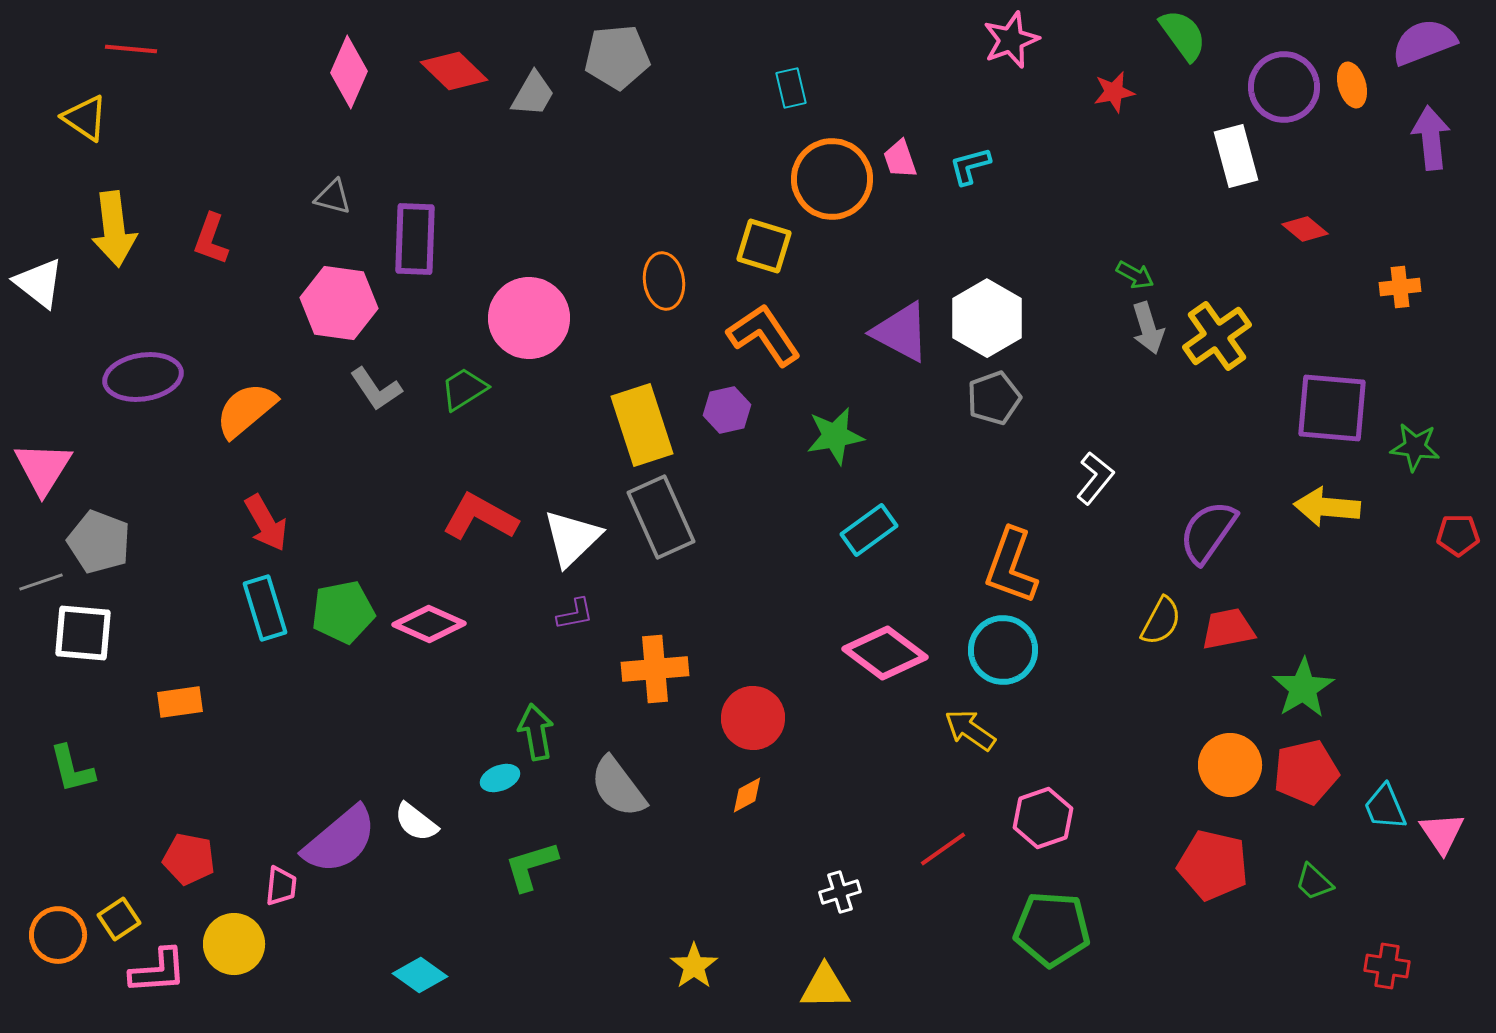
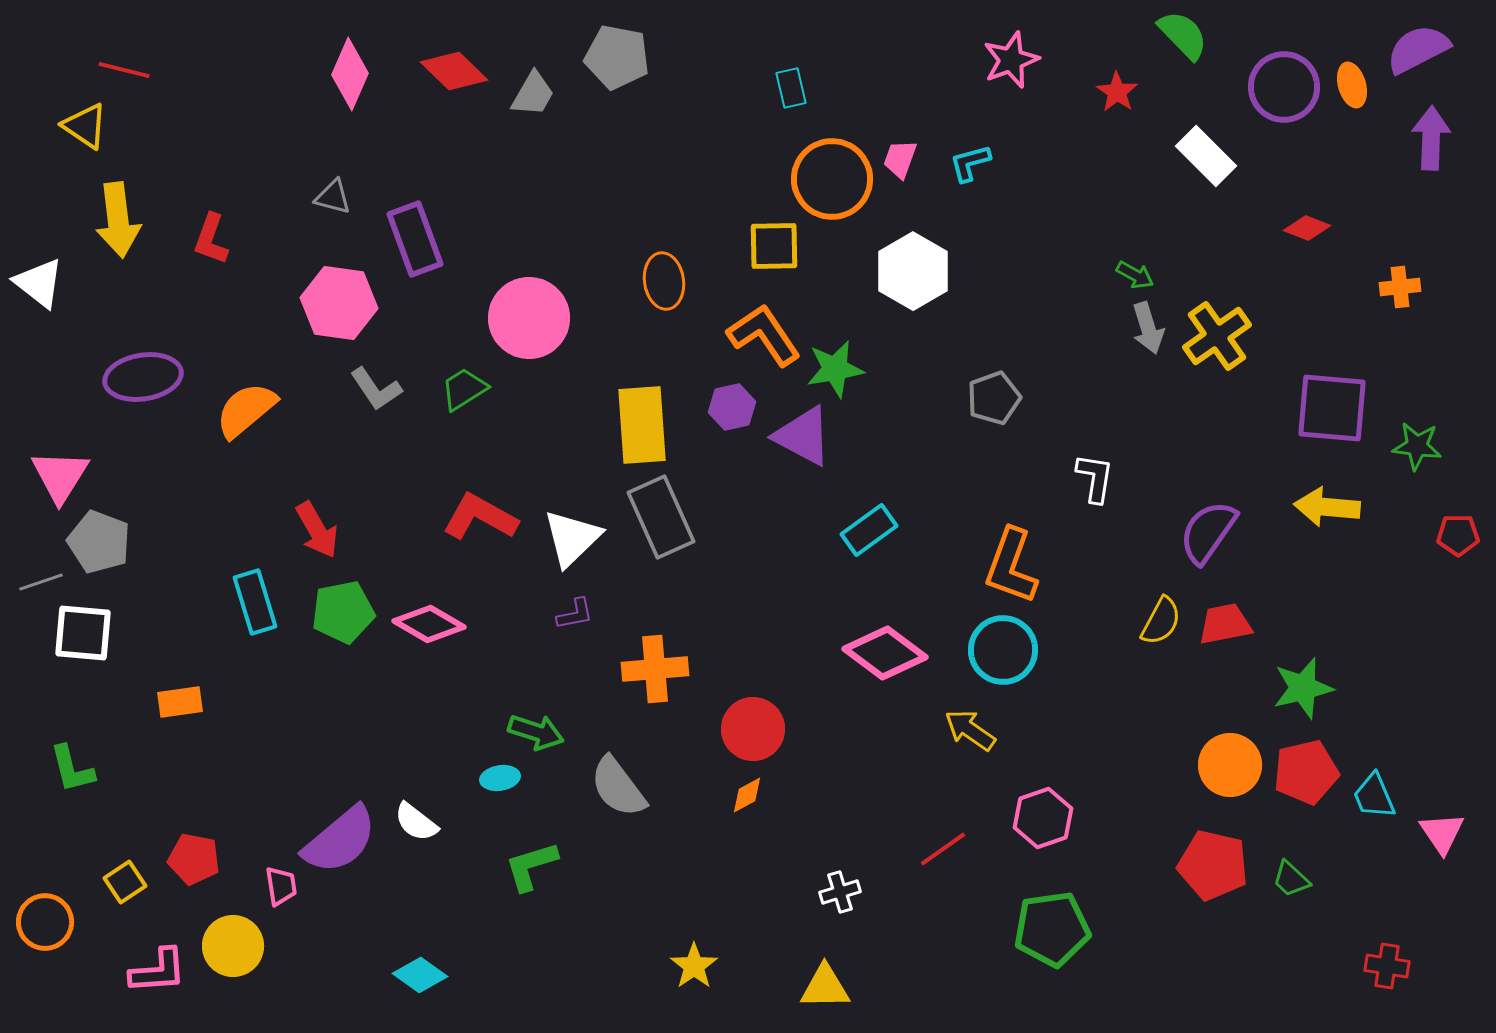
green semicircle at (1183, 35): rotated 8 degrees counterclockwise
pink star at (1011, 40): moved 20 px down
purple semicircle at (1424, 42): moved 6 px left, 7 px down; rotated 6 degrees counterclockwise
red line at (131, 49): moved 7 px left, 21 px down; rotated 9 degrees clockwise
gray pentagon at (617, 57): rotated 16 degrees clockwise
pink diamond at (349, 72): moved 1 px right, 2 px down
red star at (1114, 92): moved 3 px right; rotated 27 degrees counterclockwise
yellow triangle at (85, 118): moved 8 px down
purple arrow at (1431, 138): rotated 8 degrees clockwise
white rectangle at (1236, 156): moved 30 px left; rotated 30 degrees counterclockwise
pink trapezoid at (900, 159): rotated 39 degrees clockwise
cyan L-shape at (970, 166): moved 3 px up
yellow arrow at (114, 229): moved 4 px right, 9 px up
red diamond at (1305, 229): moved 2 px right, 1 px up; rotated 18 degrees counterclockwise
purple rectangle at (415, 239): rotated 22 degrees counterclockwise
yellow square at (764, 246): moved 10 px right; rotated 18 degrees counterclockwise
white hexagon at (987, 318): moved 74 px left, 47 px up
purple triangle at (901, 332): moved 98 px left, 104 px down
purple hexagon at (727, 410): moved 5 px right, 3 px up
yellow rectangle at (642, 425): rotated 14 degrees clockwise
green star at (835, 436): moved 67 px up
green star at (1415, 447): moved 2 px right, 1 px up
pink triangle at (43, 468): moved 17 px right, 8 px down
white L-shape at (1095, 478): rotated 30 degrees counterclockwise
red arrow at (266, 523): moved 51 px right, 7 px down
cyan rectangle at (265, 608): moved 10 px left, 6 px up
pink diamond at (429, 624): rotated 6 degrees clockwise
red trapezoid at (1228, 629): moved 3 px left, 5 px up
green star at (1303, 688): rotated 18 degrees clockwise
red circle at (753, 718): moved 11 px down
green arrow at (536, 732): rotated 118 degrees clockwise
cyan ellipse at (500, 778): rotated 12 degrees clockwise
cyan trapezoid at (1385, 807): moved 11 px left, 11 px up
red pentagon at (189, 859): moved 5 px right
green trapezoid at (1314, 882): moved 23 px left, 3 px up
pink trapezoid at (281, 886): rotated 15 degrees counterclockwise
yellow square at (119, 919): moved 6 px right, 37 px up
green pentagon at (1052, 929): rotated 12 degrees counterclockwise
orange circle at (58, 935): moved 13 px left, 13 px up
yellow circle at (234, 944): moved 1 px left, 2 px down
